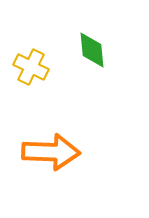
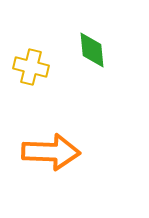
yellow cross: rotated 12 degrees counterclockwise
